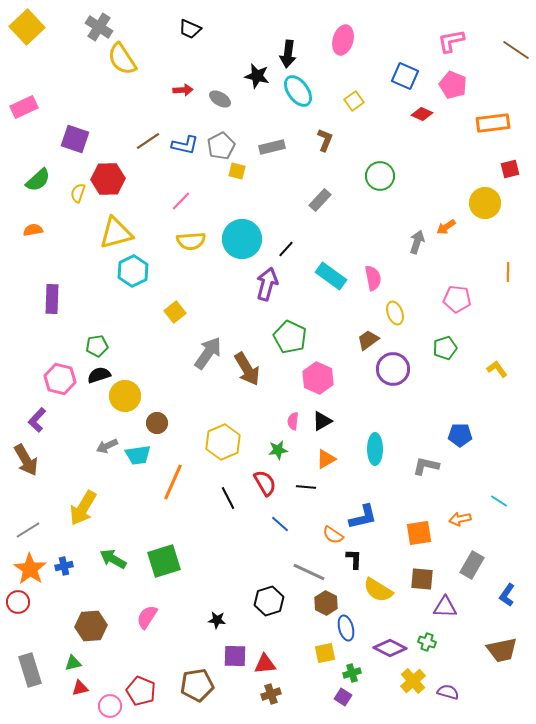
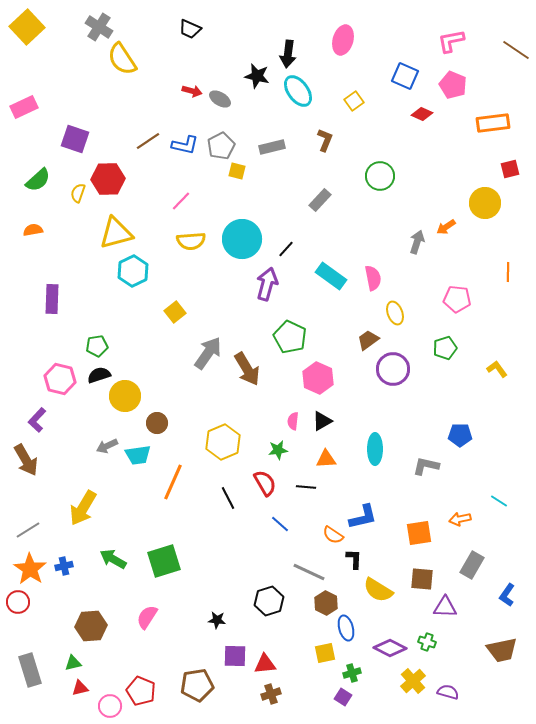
red arrow at (183, 90): moved 9 px right, 1 px down; rotated 18 degrees clockwise
orange triangle at (326, 459): rotated 25 degrees clockwise
